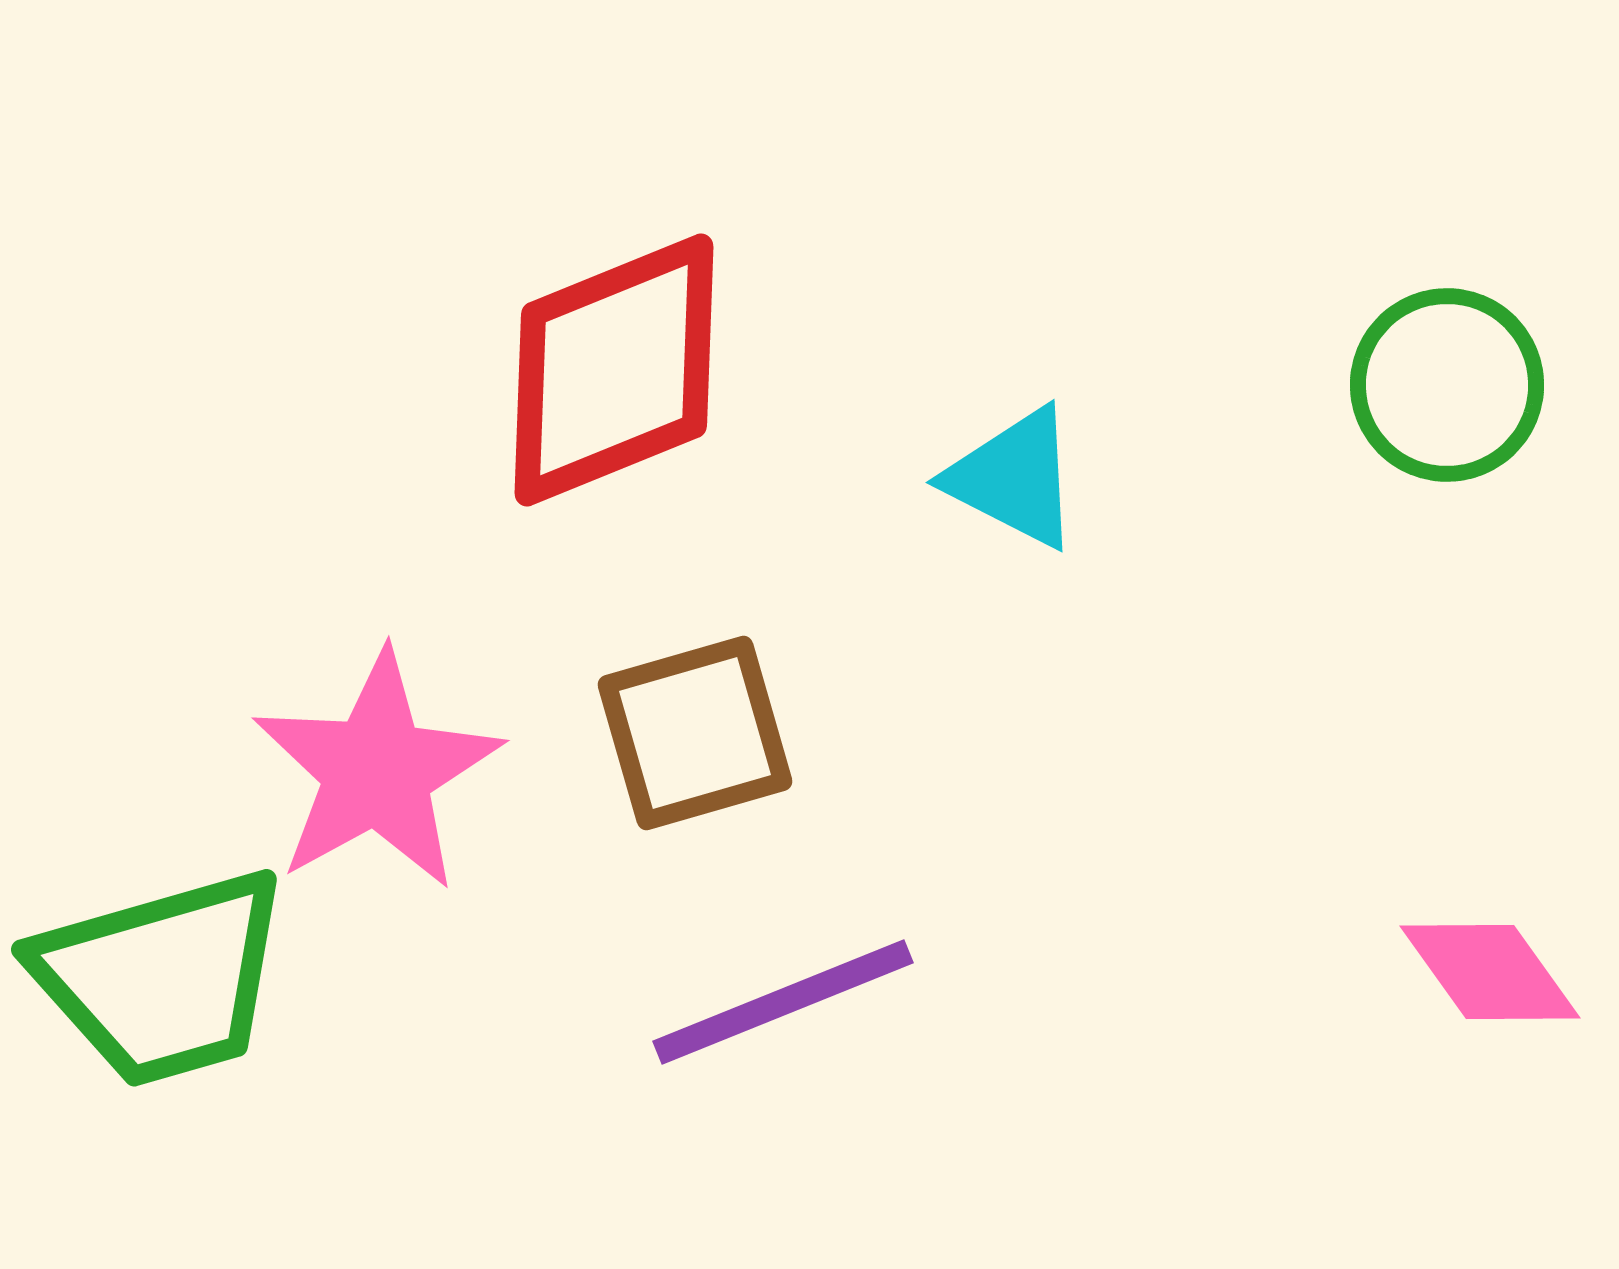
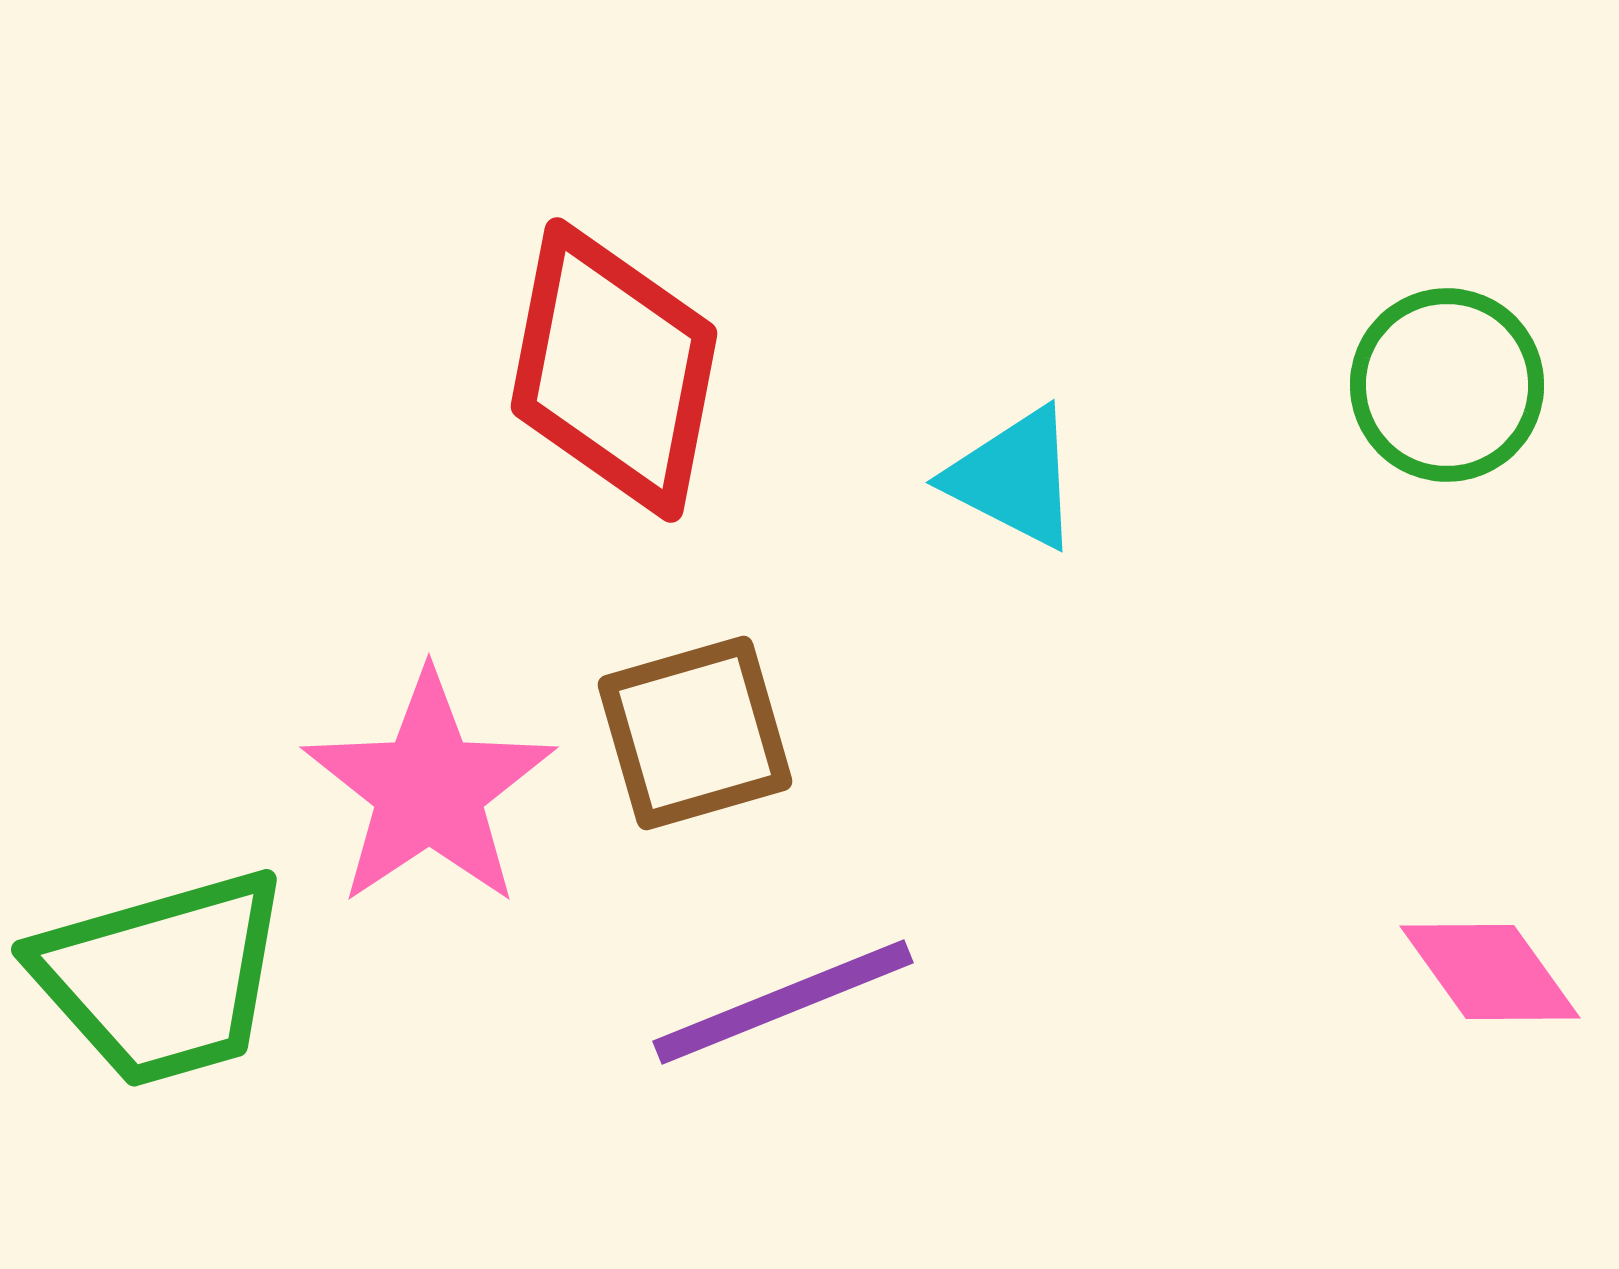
red diamond: rotated 57 degrees counterclockwise
pink star: moved 52 px right, 18 px down; rotated 5 degrees counterclockwise
